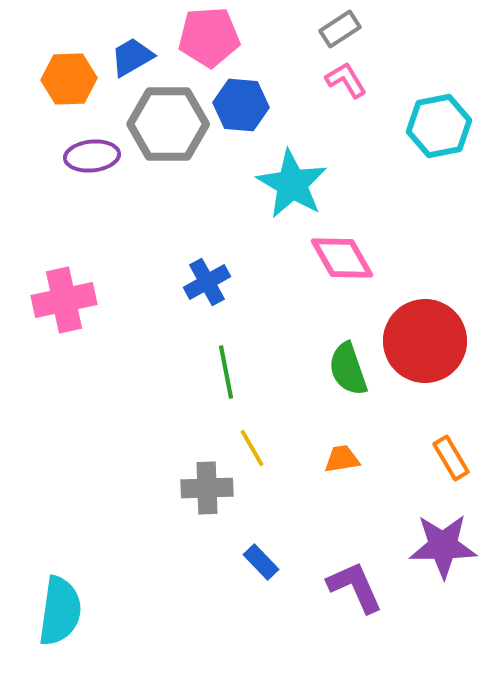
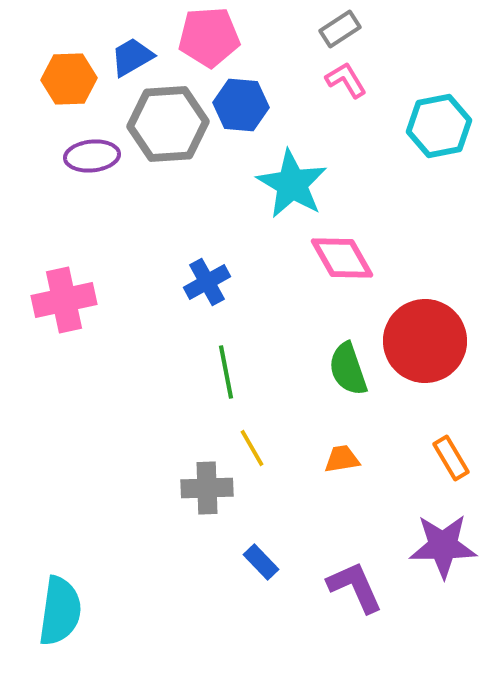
gray hexagon: rotated 4 degrees counterclockwise
